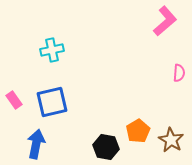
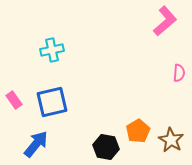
blue arrow: rotated 28 degrees clockwise
